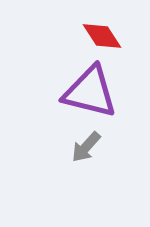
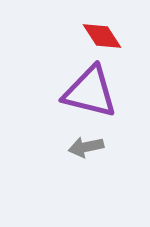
gray arrow: rotated 36 degrees clockwise
